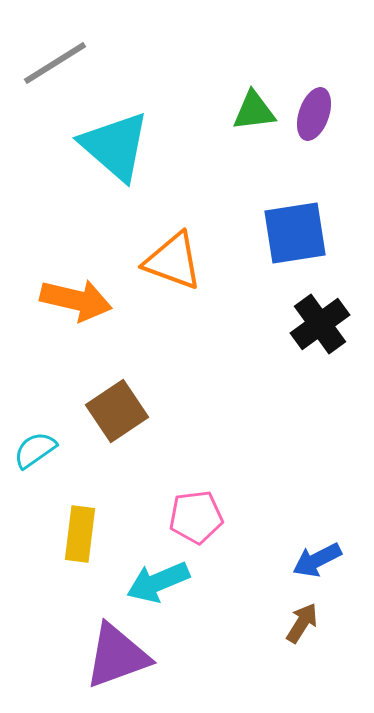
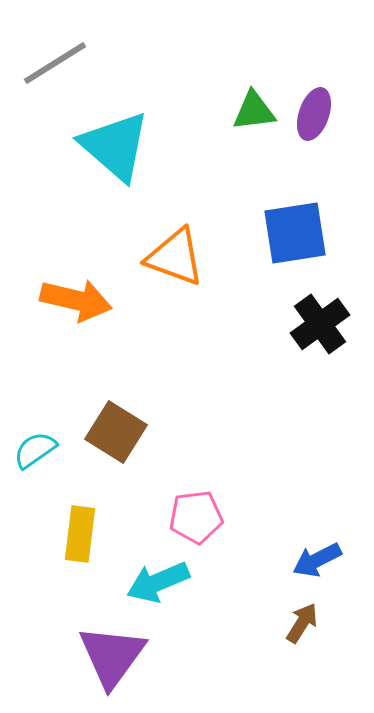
orange triangle: moved 2 px right, 4 px up
brown square: moved 1 px left, 21 px down; rotated 24 degrees counterclockwise
purple triangle: moved 5 px left; rotated 34 degrees counterclockwise
